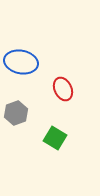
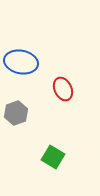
green square: moved 2 px left, 19 px down
